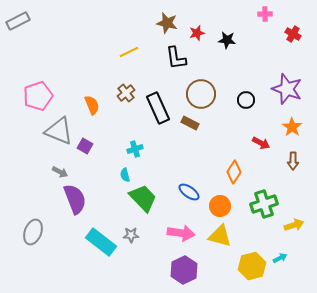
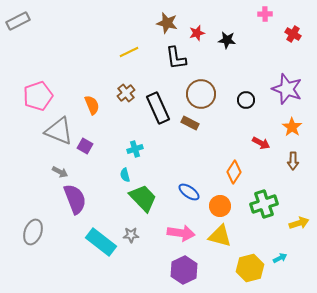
yellow arrow: moved 5 px right, 2 px up
yellow hexagon: moved 2 px left, 2 px down
